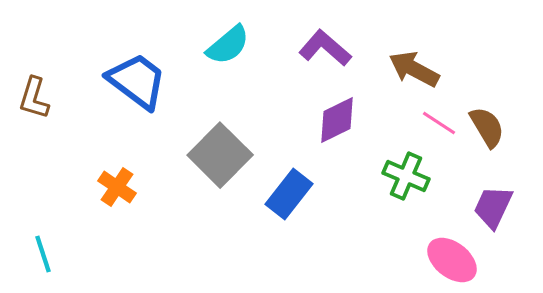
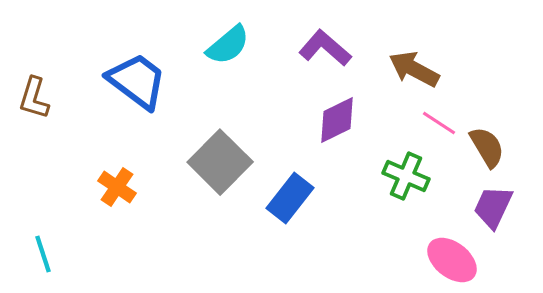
brown semicircle: moved 20 px down
gray square: moved 7 px down
blue rectangle: moved 1 px right, 4 px down
